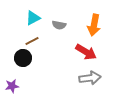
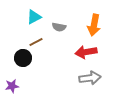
cyan triangle: moved 1 px right, 1 px up
gray semicircle: moved 2 px down
brown line: moved 4 px right, 1 px down
red arrow: rotated 140 degrees clockwise
